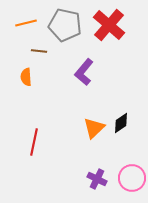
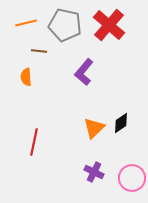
purple cross: moved 3 px left, 7 px up
